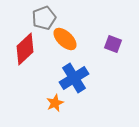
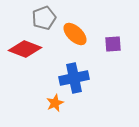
orange ellipse: moved 10 px right, 5 px up
purple square: rotated 24 degrees counterclockwise
red diamond: rotated 64 degrees clockwise
blue cross: rotated 20 degrees clockwise
